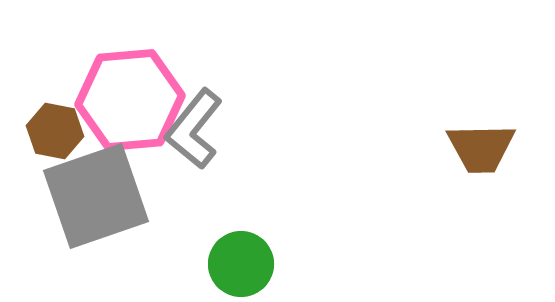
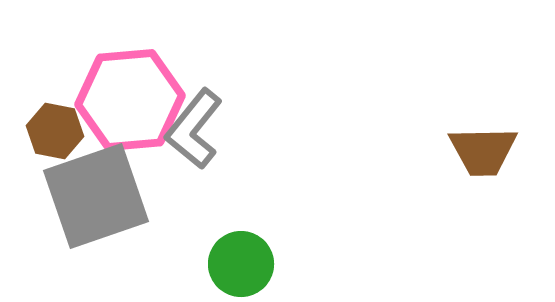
brown trapezoid: moved 2 px right, 3 px down
